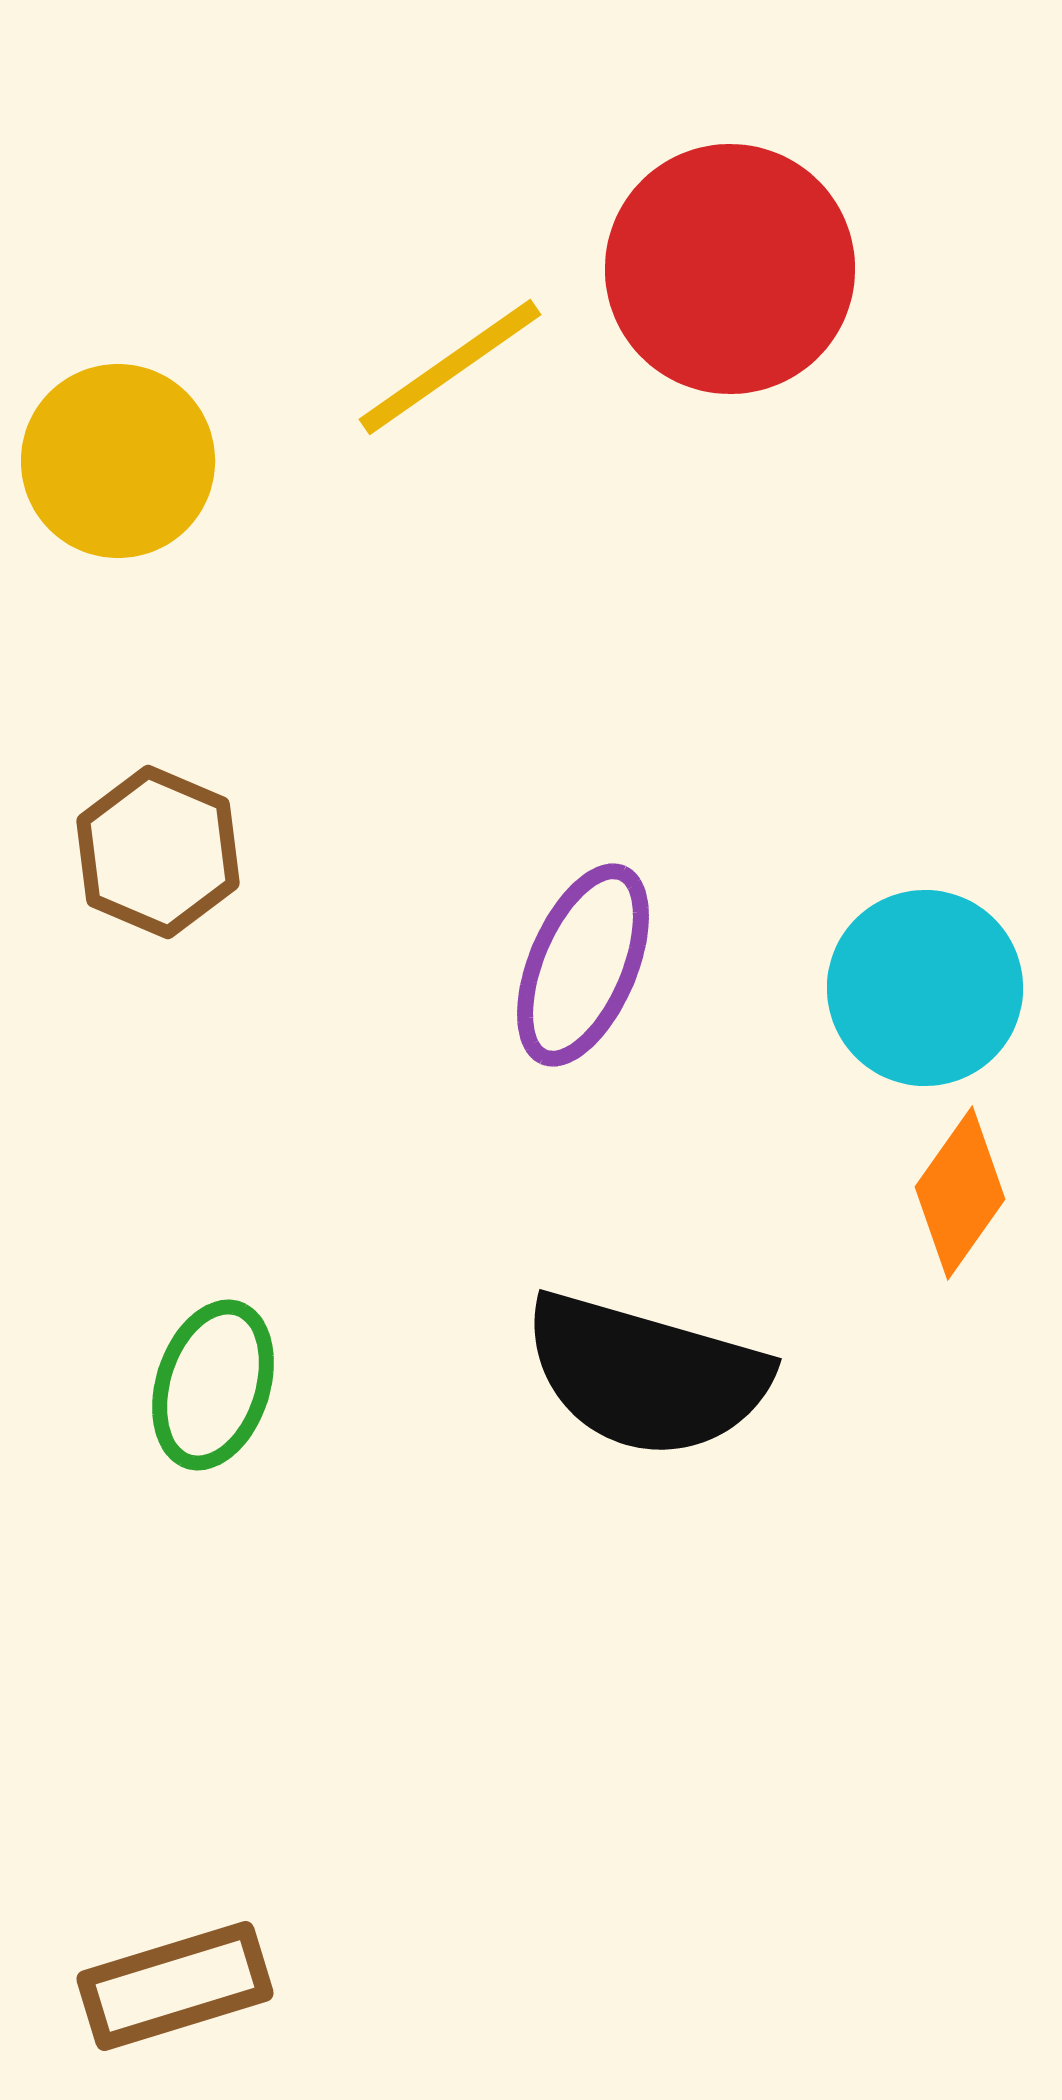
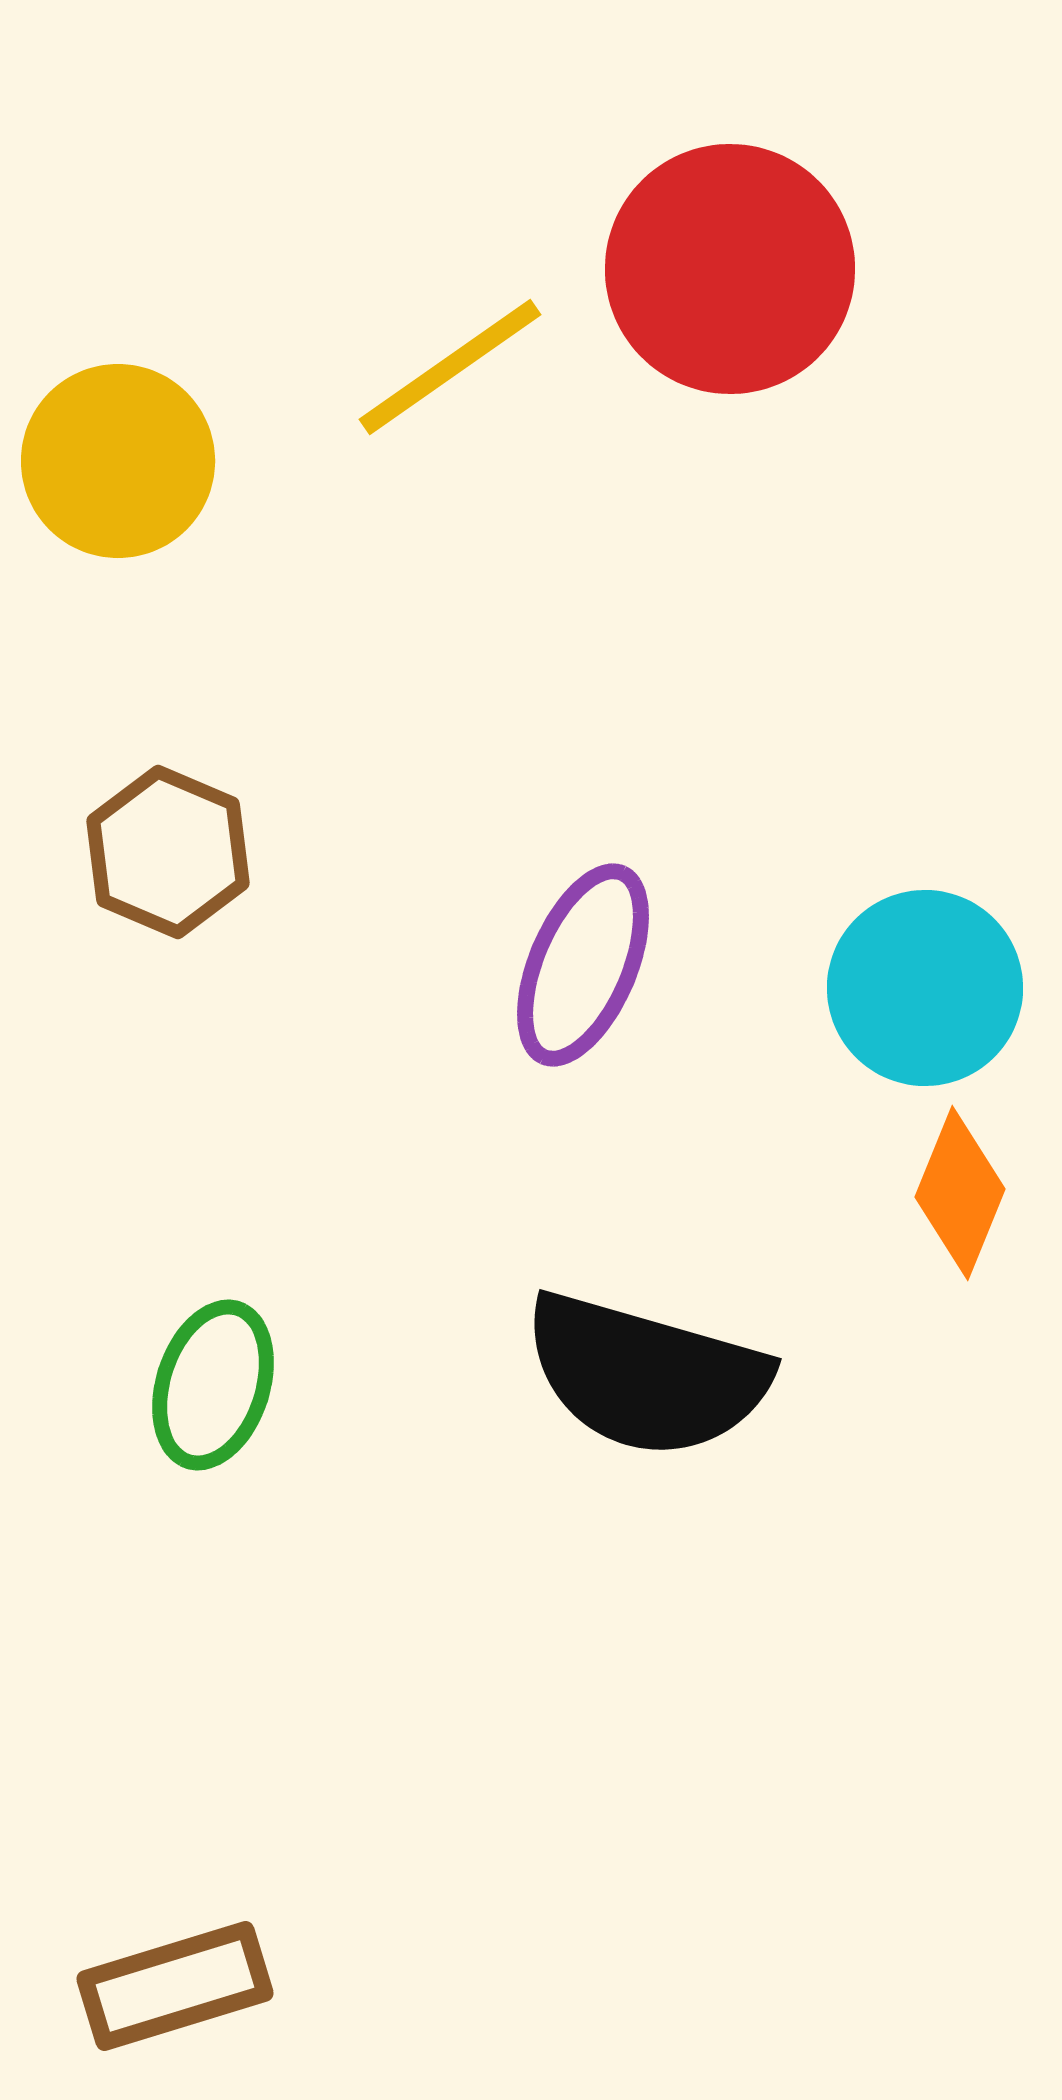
brown hexagon: moved 10 px right
orange diamond: rotated 13 degrees counterclockwise
